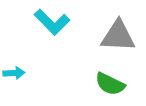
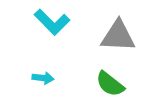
cyan arrow: moved 29 px right, 5 px down; rotated 10 degrees clockwise
green semicircle: rotated 12 degrees clockwise
